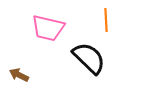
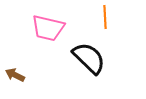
orange line: moved 1 px left, 3 px up
brown arrow: moved 4 px left
